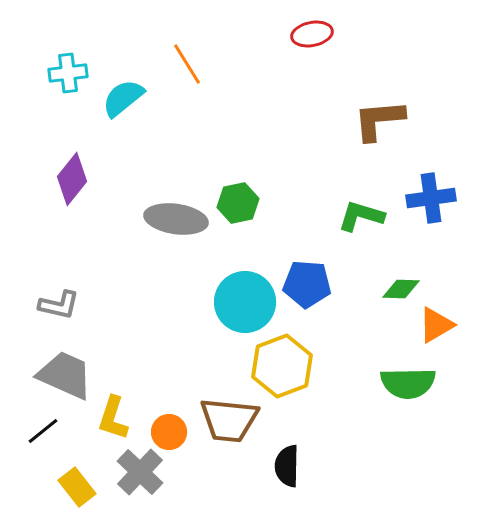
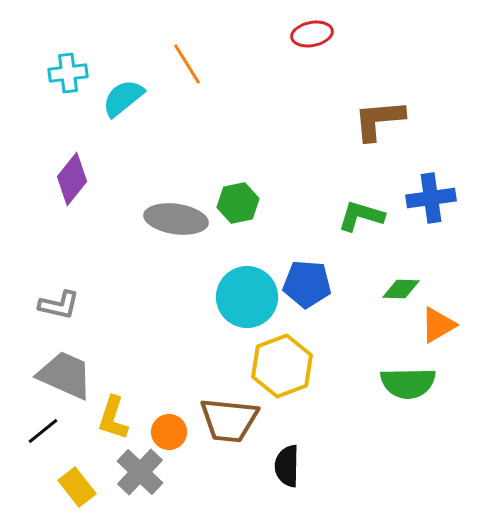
cyan circle: moved 2 px right, 5 px up
orange triangle: moved 2 px right
